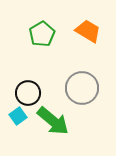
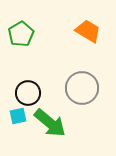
green pentagon: moved 21 px left
cyan square: rotated 24 degrees clockwise
green arrow: moved 3 px left, 2 px down
